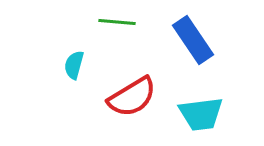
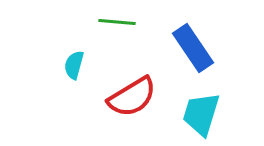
blue rectangle: moved 8 px down
cyan trapezoid: rotated 114 degrees clockwise
